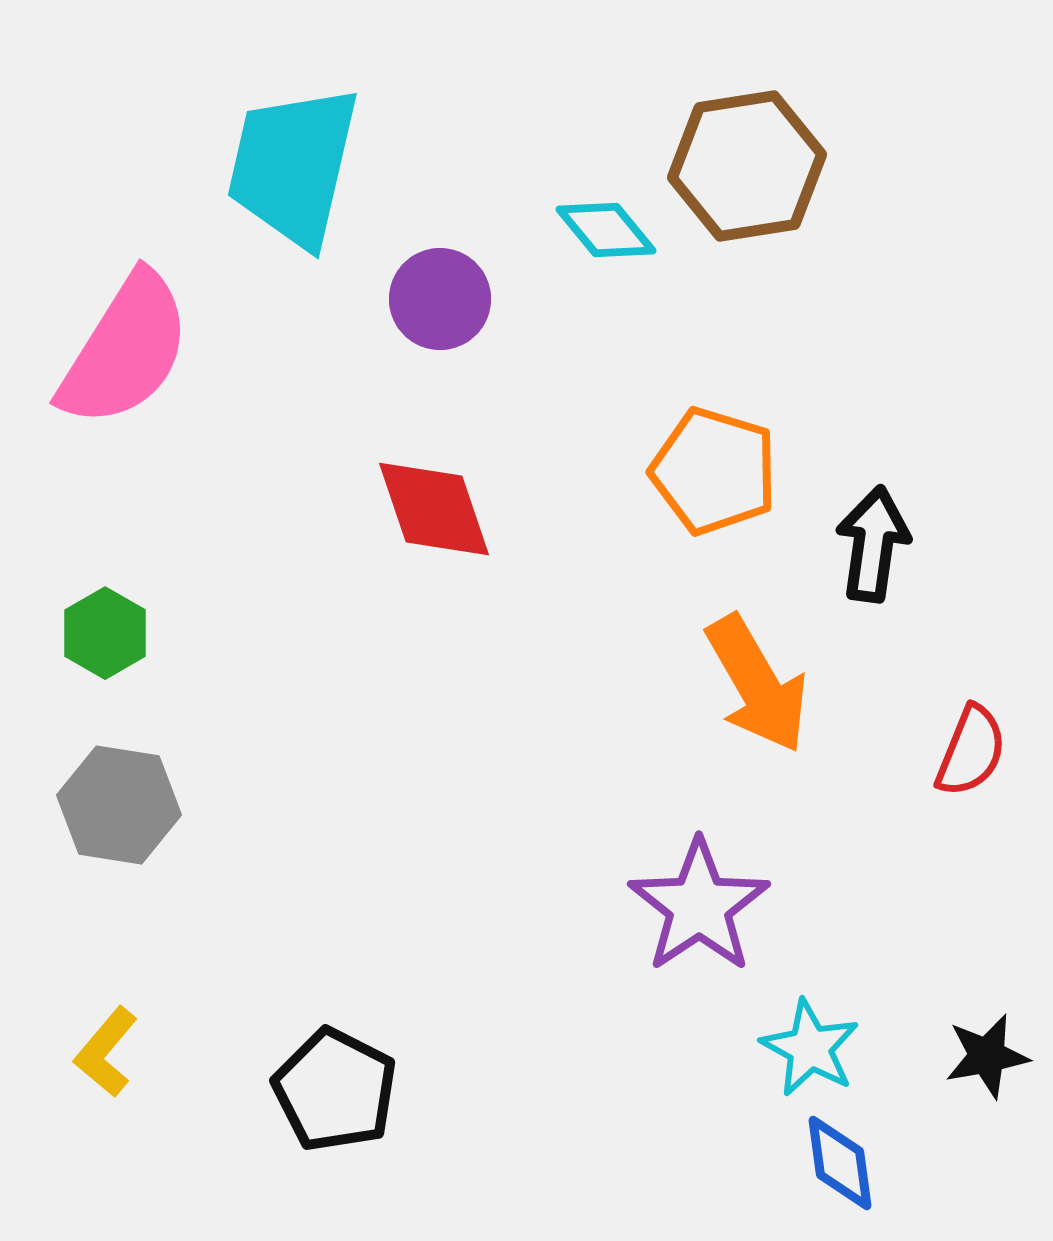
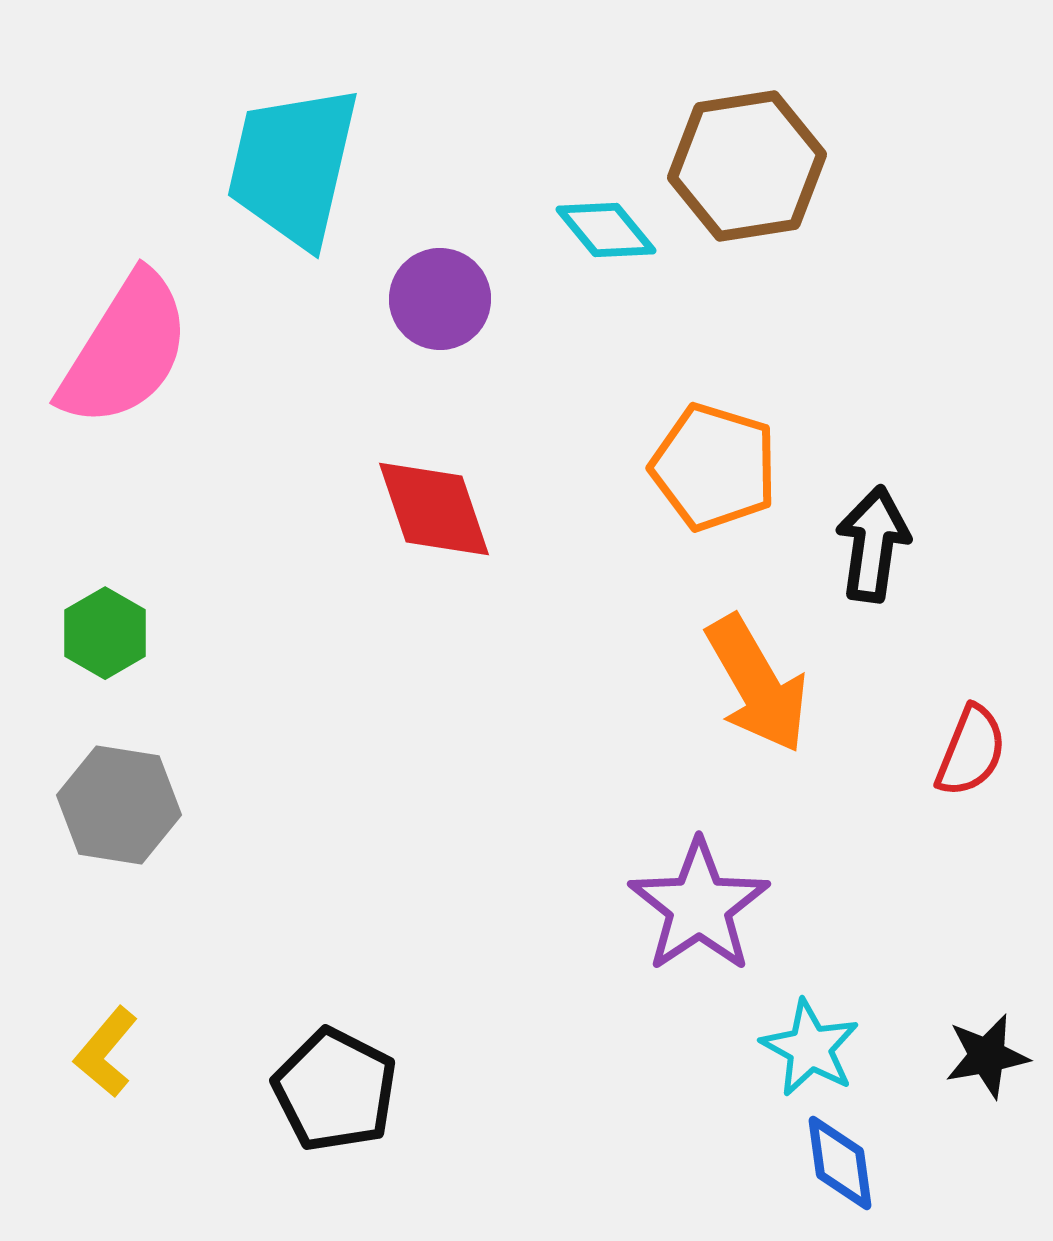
orange pentagon: moved 4 px up
